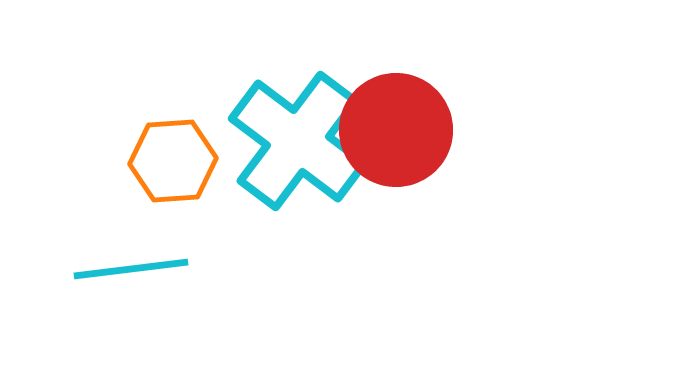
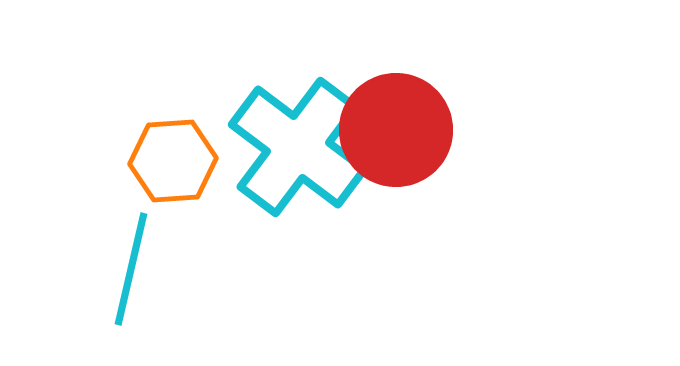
cyan cross: moved 6 px down
cyan line: rotated 70 degrees counterclockwise
